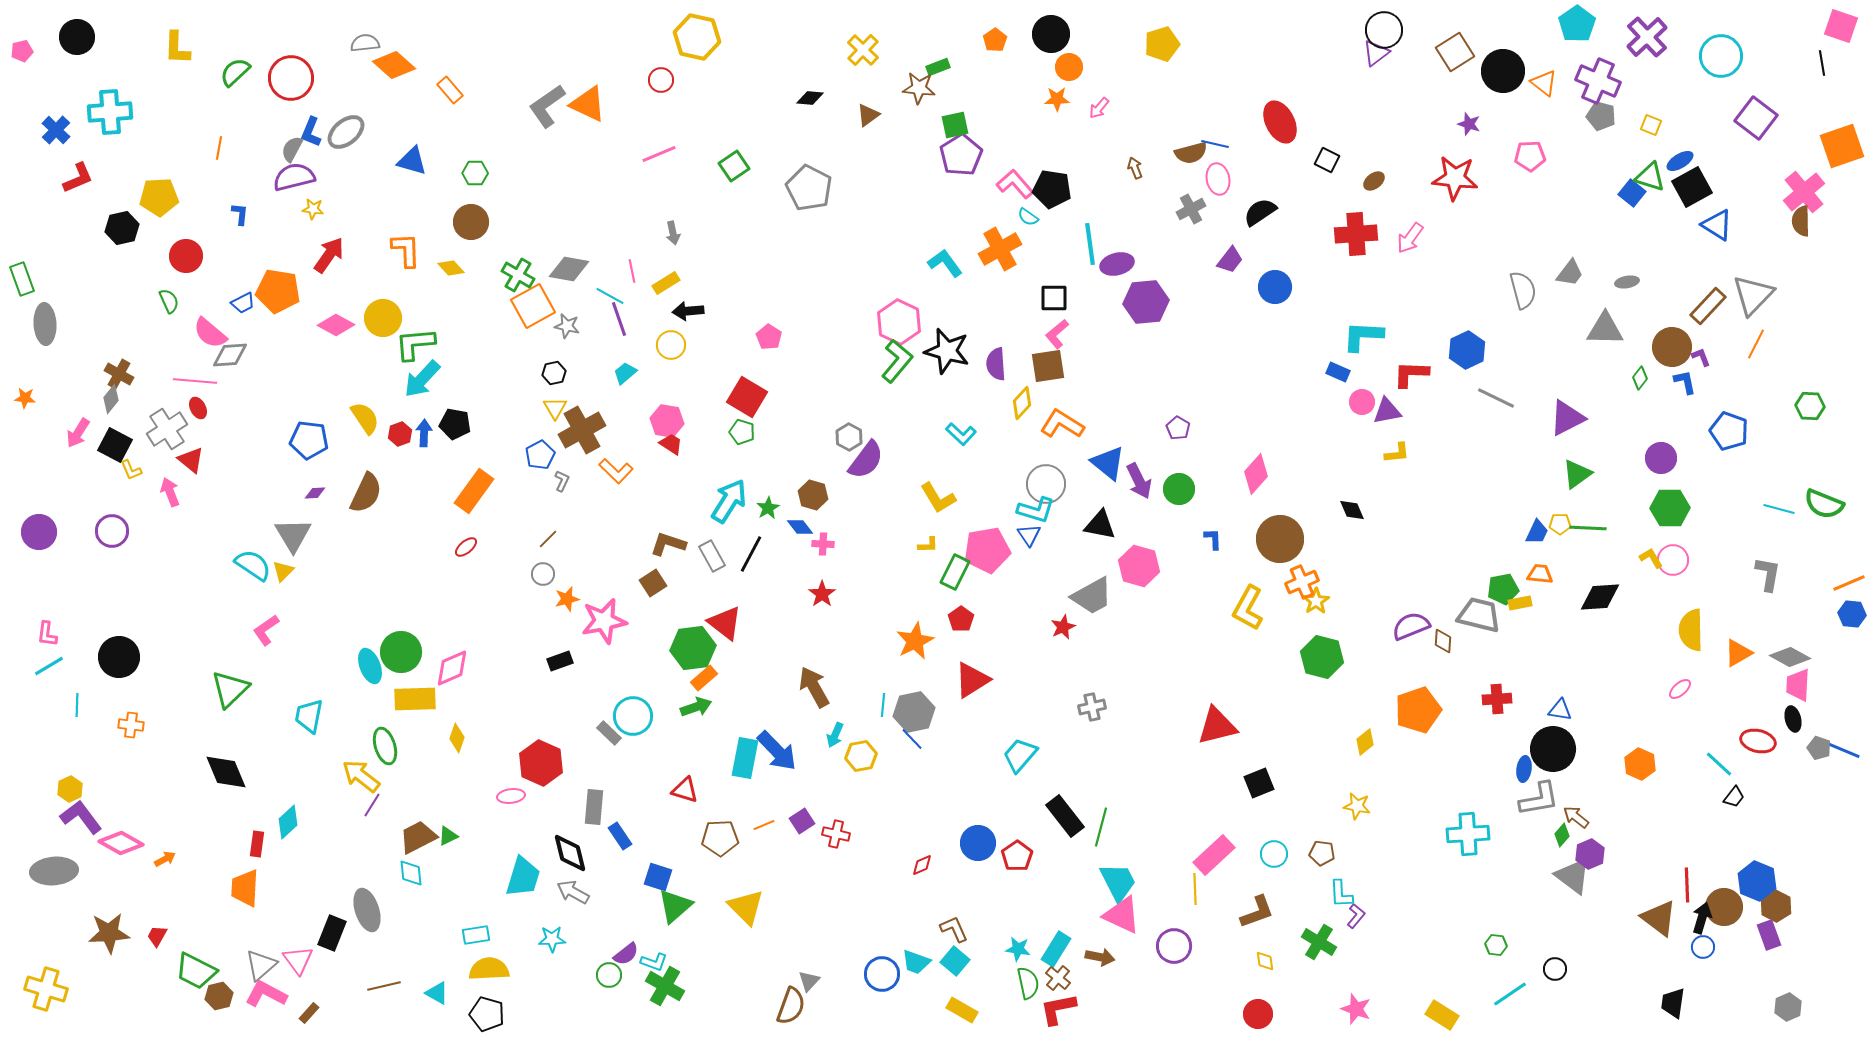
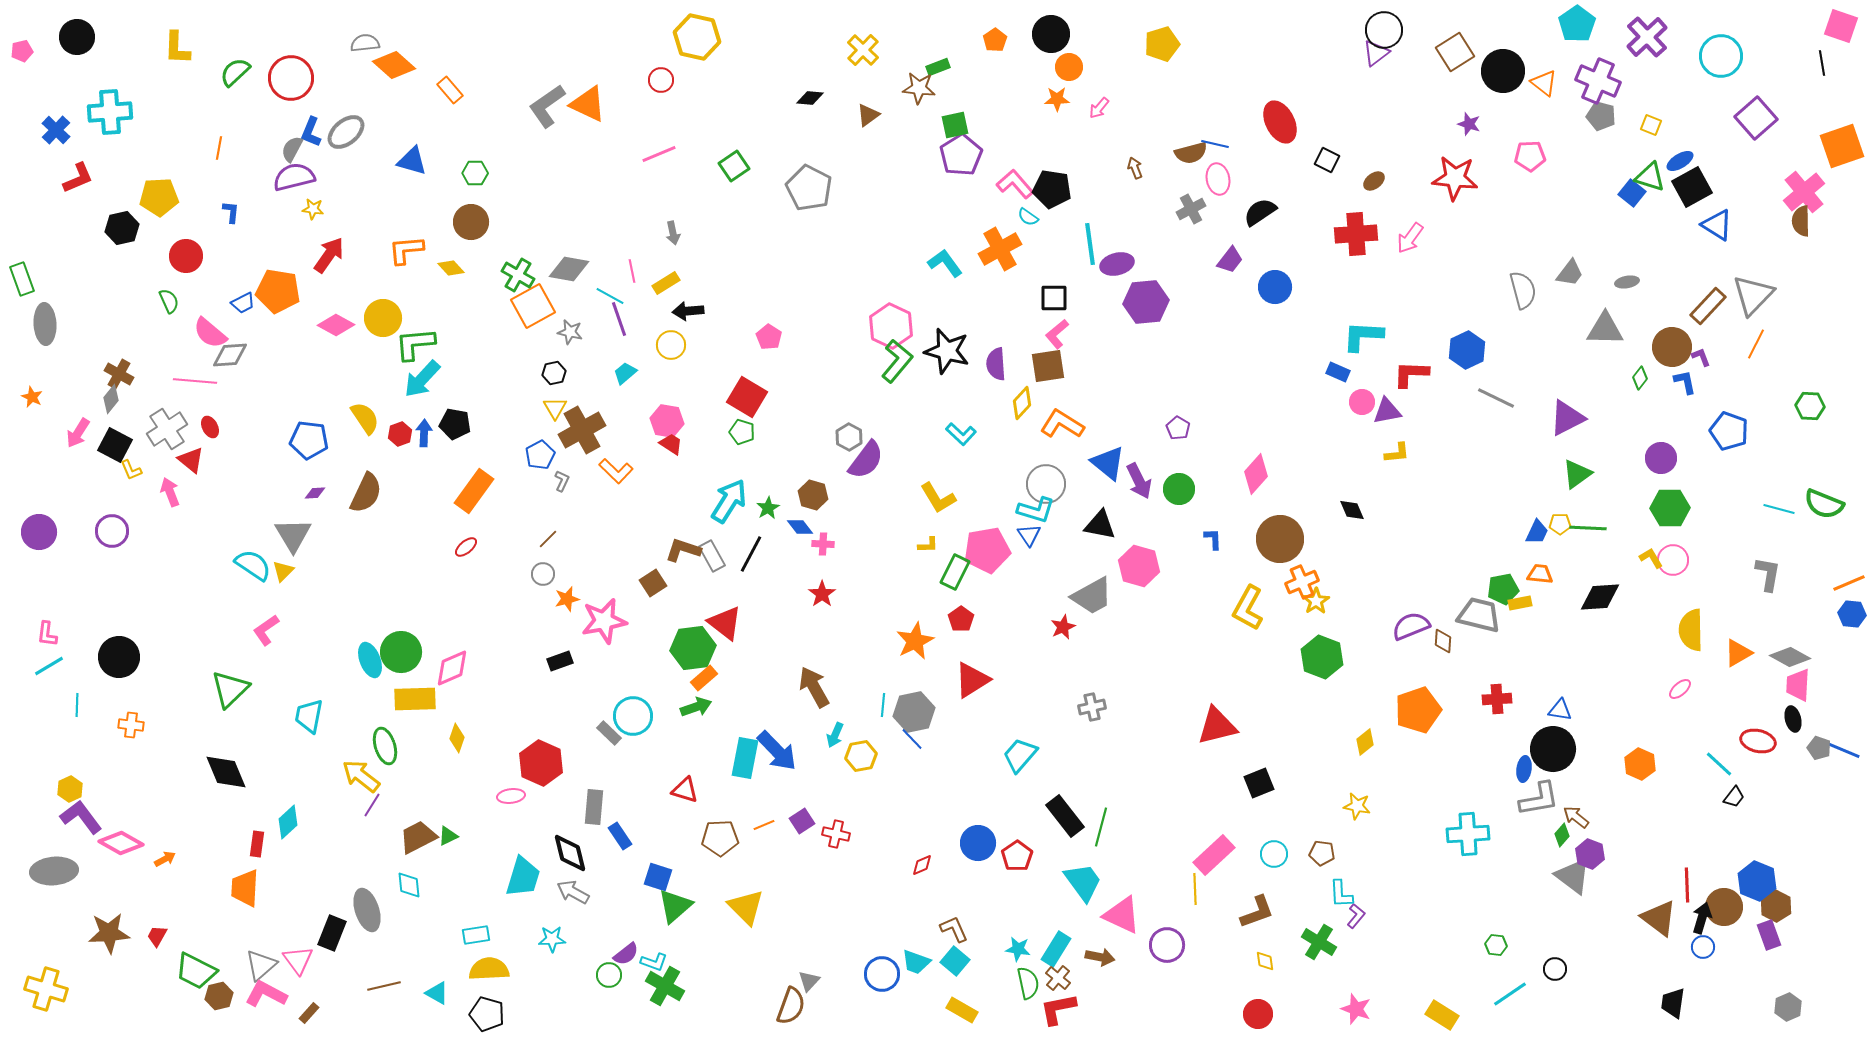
purple square at (1756, 118): rotated 12 degrees clockwise
blue L-shape at (240, 214): moved 9 px left, 2 px up
orange L-shape at (406, 250): rotated 93 degrees counterclockwise
pink hexagon at (899, 322): moved 8 px left, 4 px down
gray star at (567, 326): moved 3 px right, 6 px down
orange star at (25, 398): moved 7 px right, 1 px up; rotated 20 degrees clockwise
red ellipse at (198, 408): moved 12 px right, 19 px down
brown L-shape at (668, 544): moved 15 px right, 6 px down
green hexagon at (1322, 657): rotated 6 degrees clockwise
cyan ellipse at (370, 666): moved 6 px up
purple hexagon at (1590, 854): rotated 16 degrees counterclockwise
cyan diamond at (411, 873): moved 2 px left, 12 px down
cyan trapezoid at (1118, 882): moved 35 px left; rotated 9 degrees counterclockwise
purple circle at (1174, 946): moved 7 px left, 1 px up
